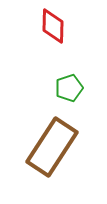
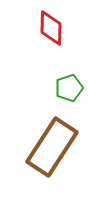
red diamond: moved 2 px left, 2 px down
